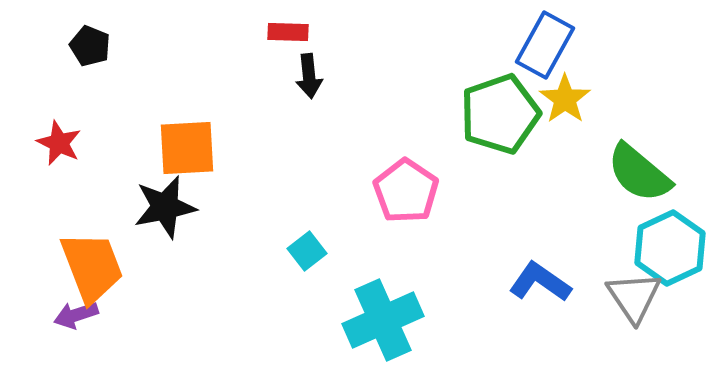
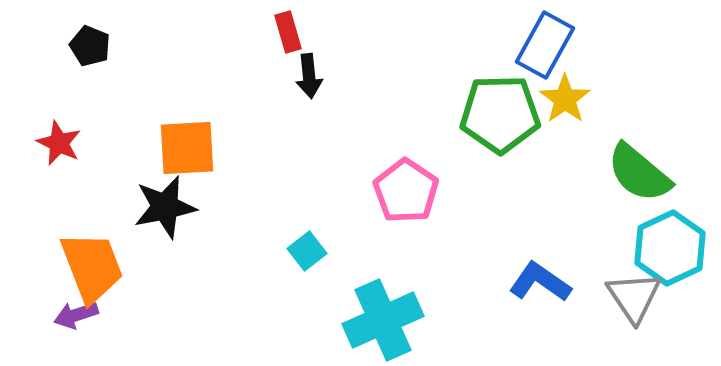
red rectangle: rotated 72 degrees clockwise
green pentagon: rotated 18 degrees clockwise
